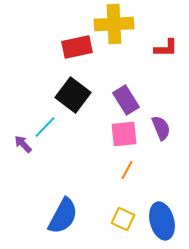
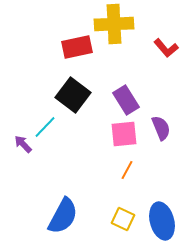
red L-shape: rotated 50 degrees clockwise
